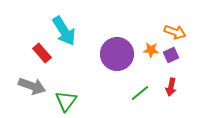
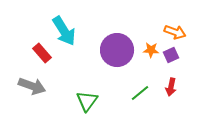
purple circle: moved 4 px up
green triangle: moved 21 px right
